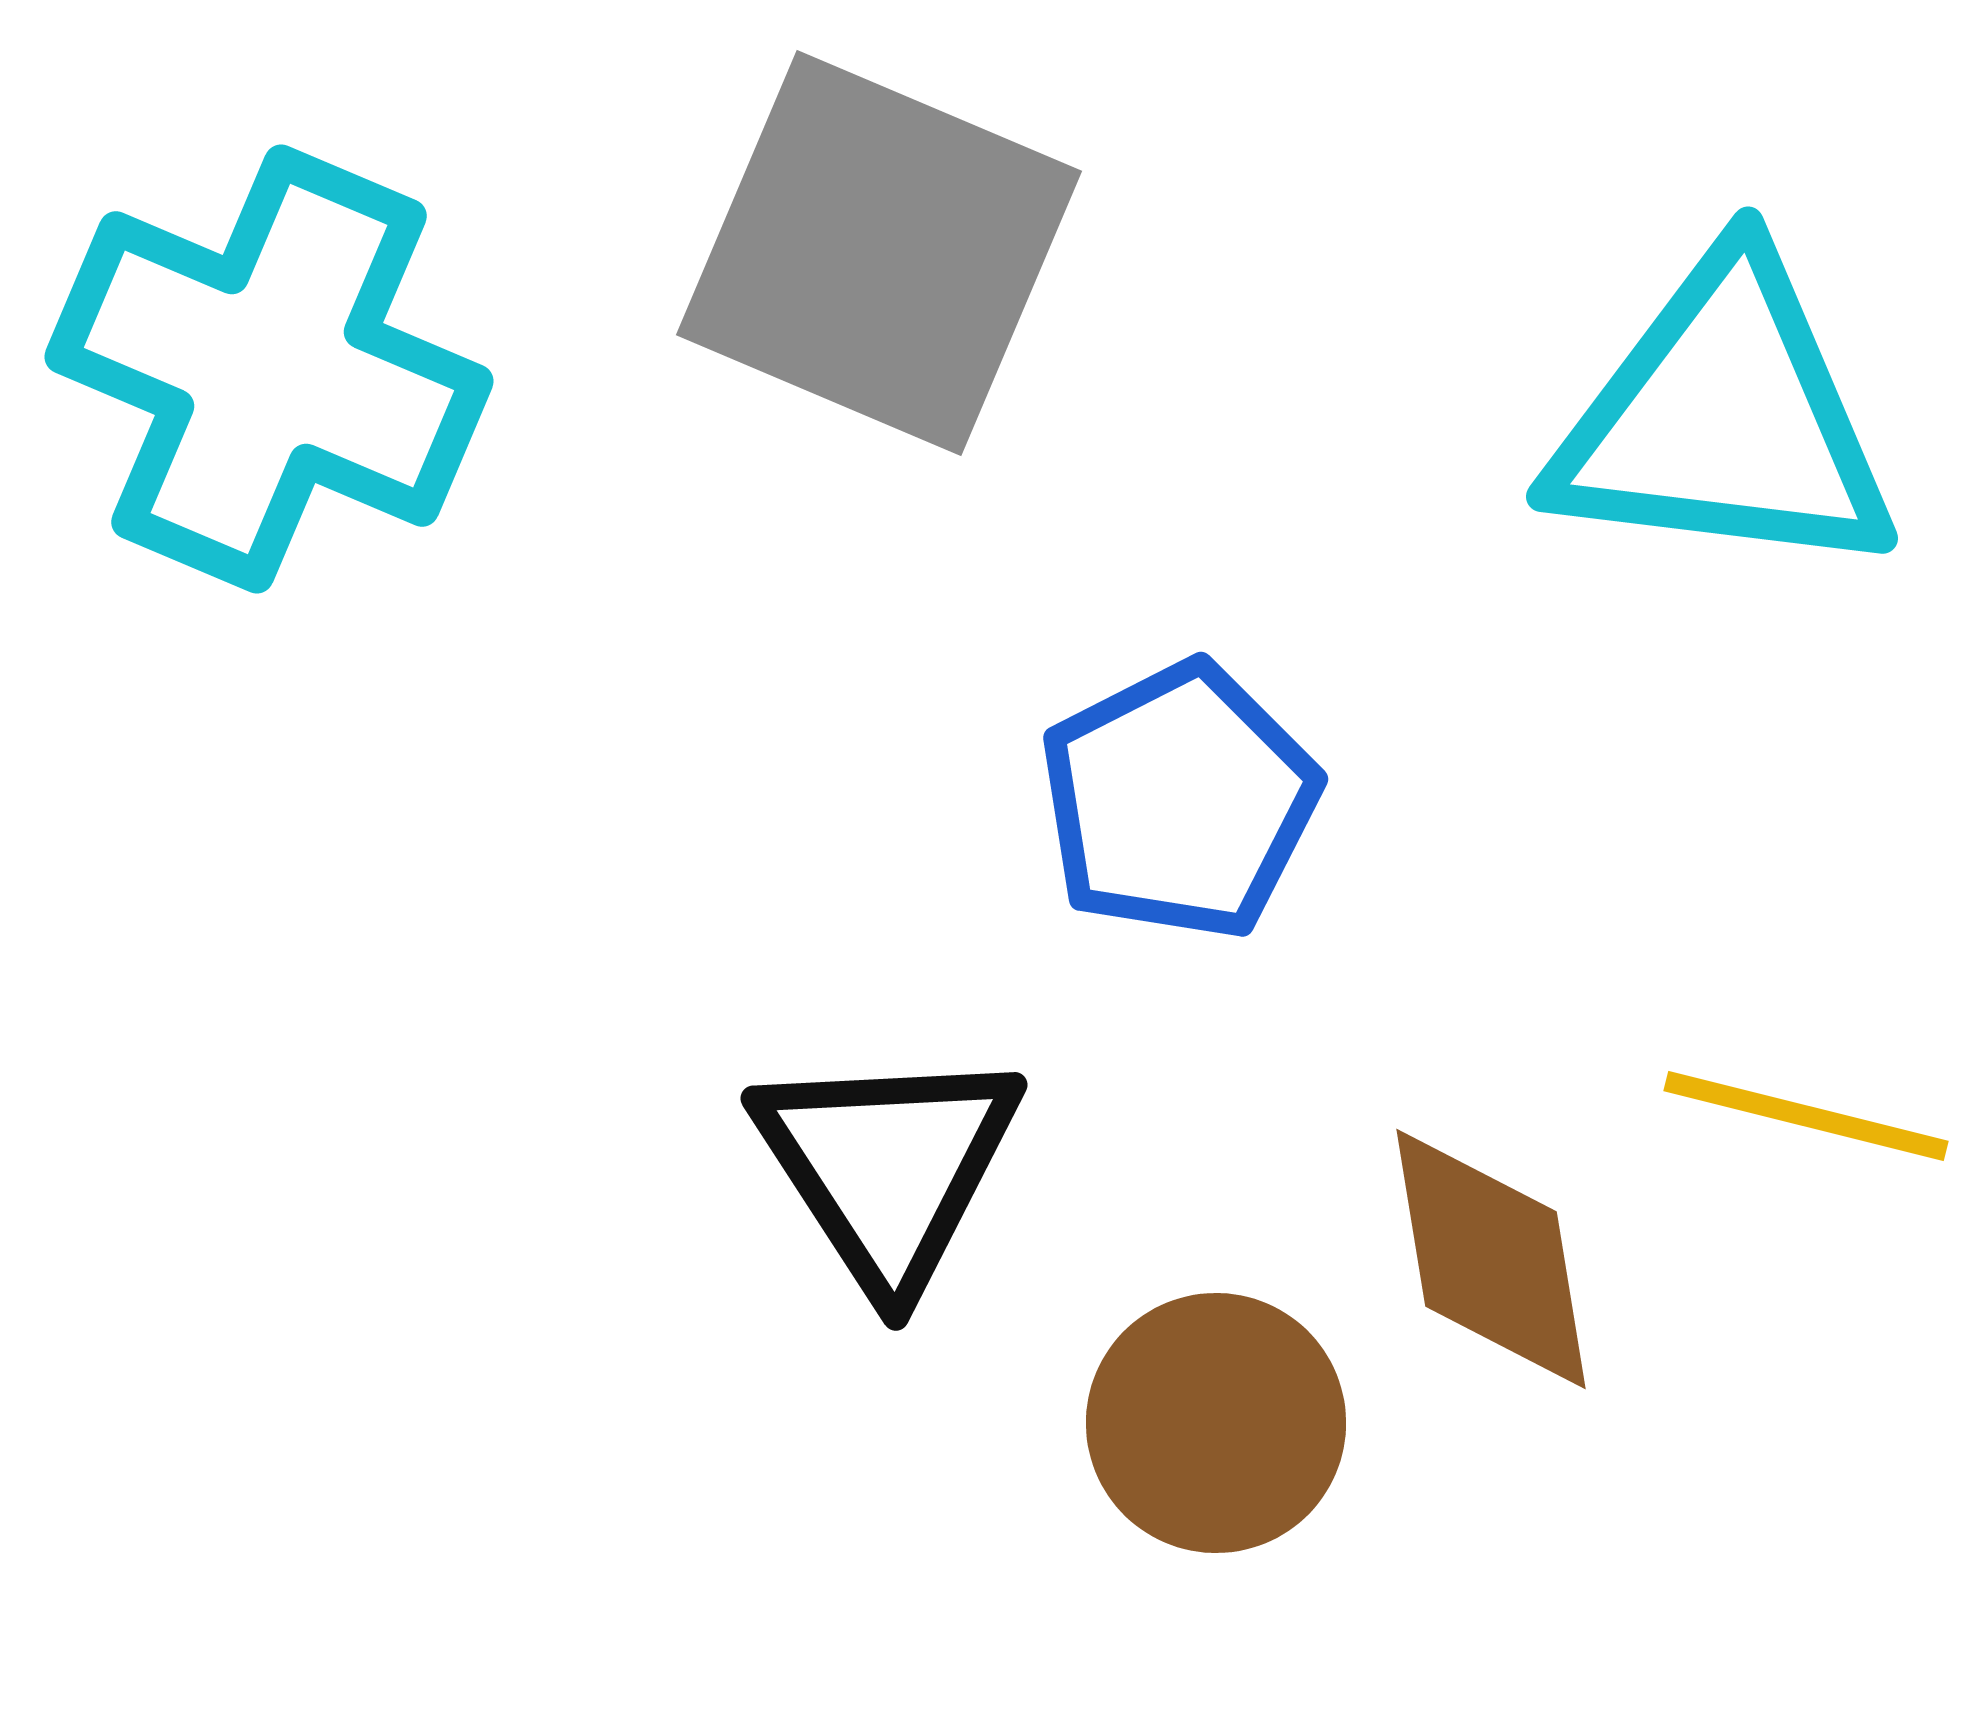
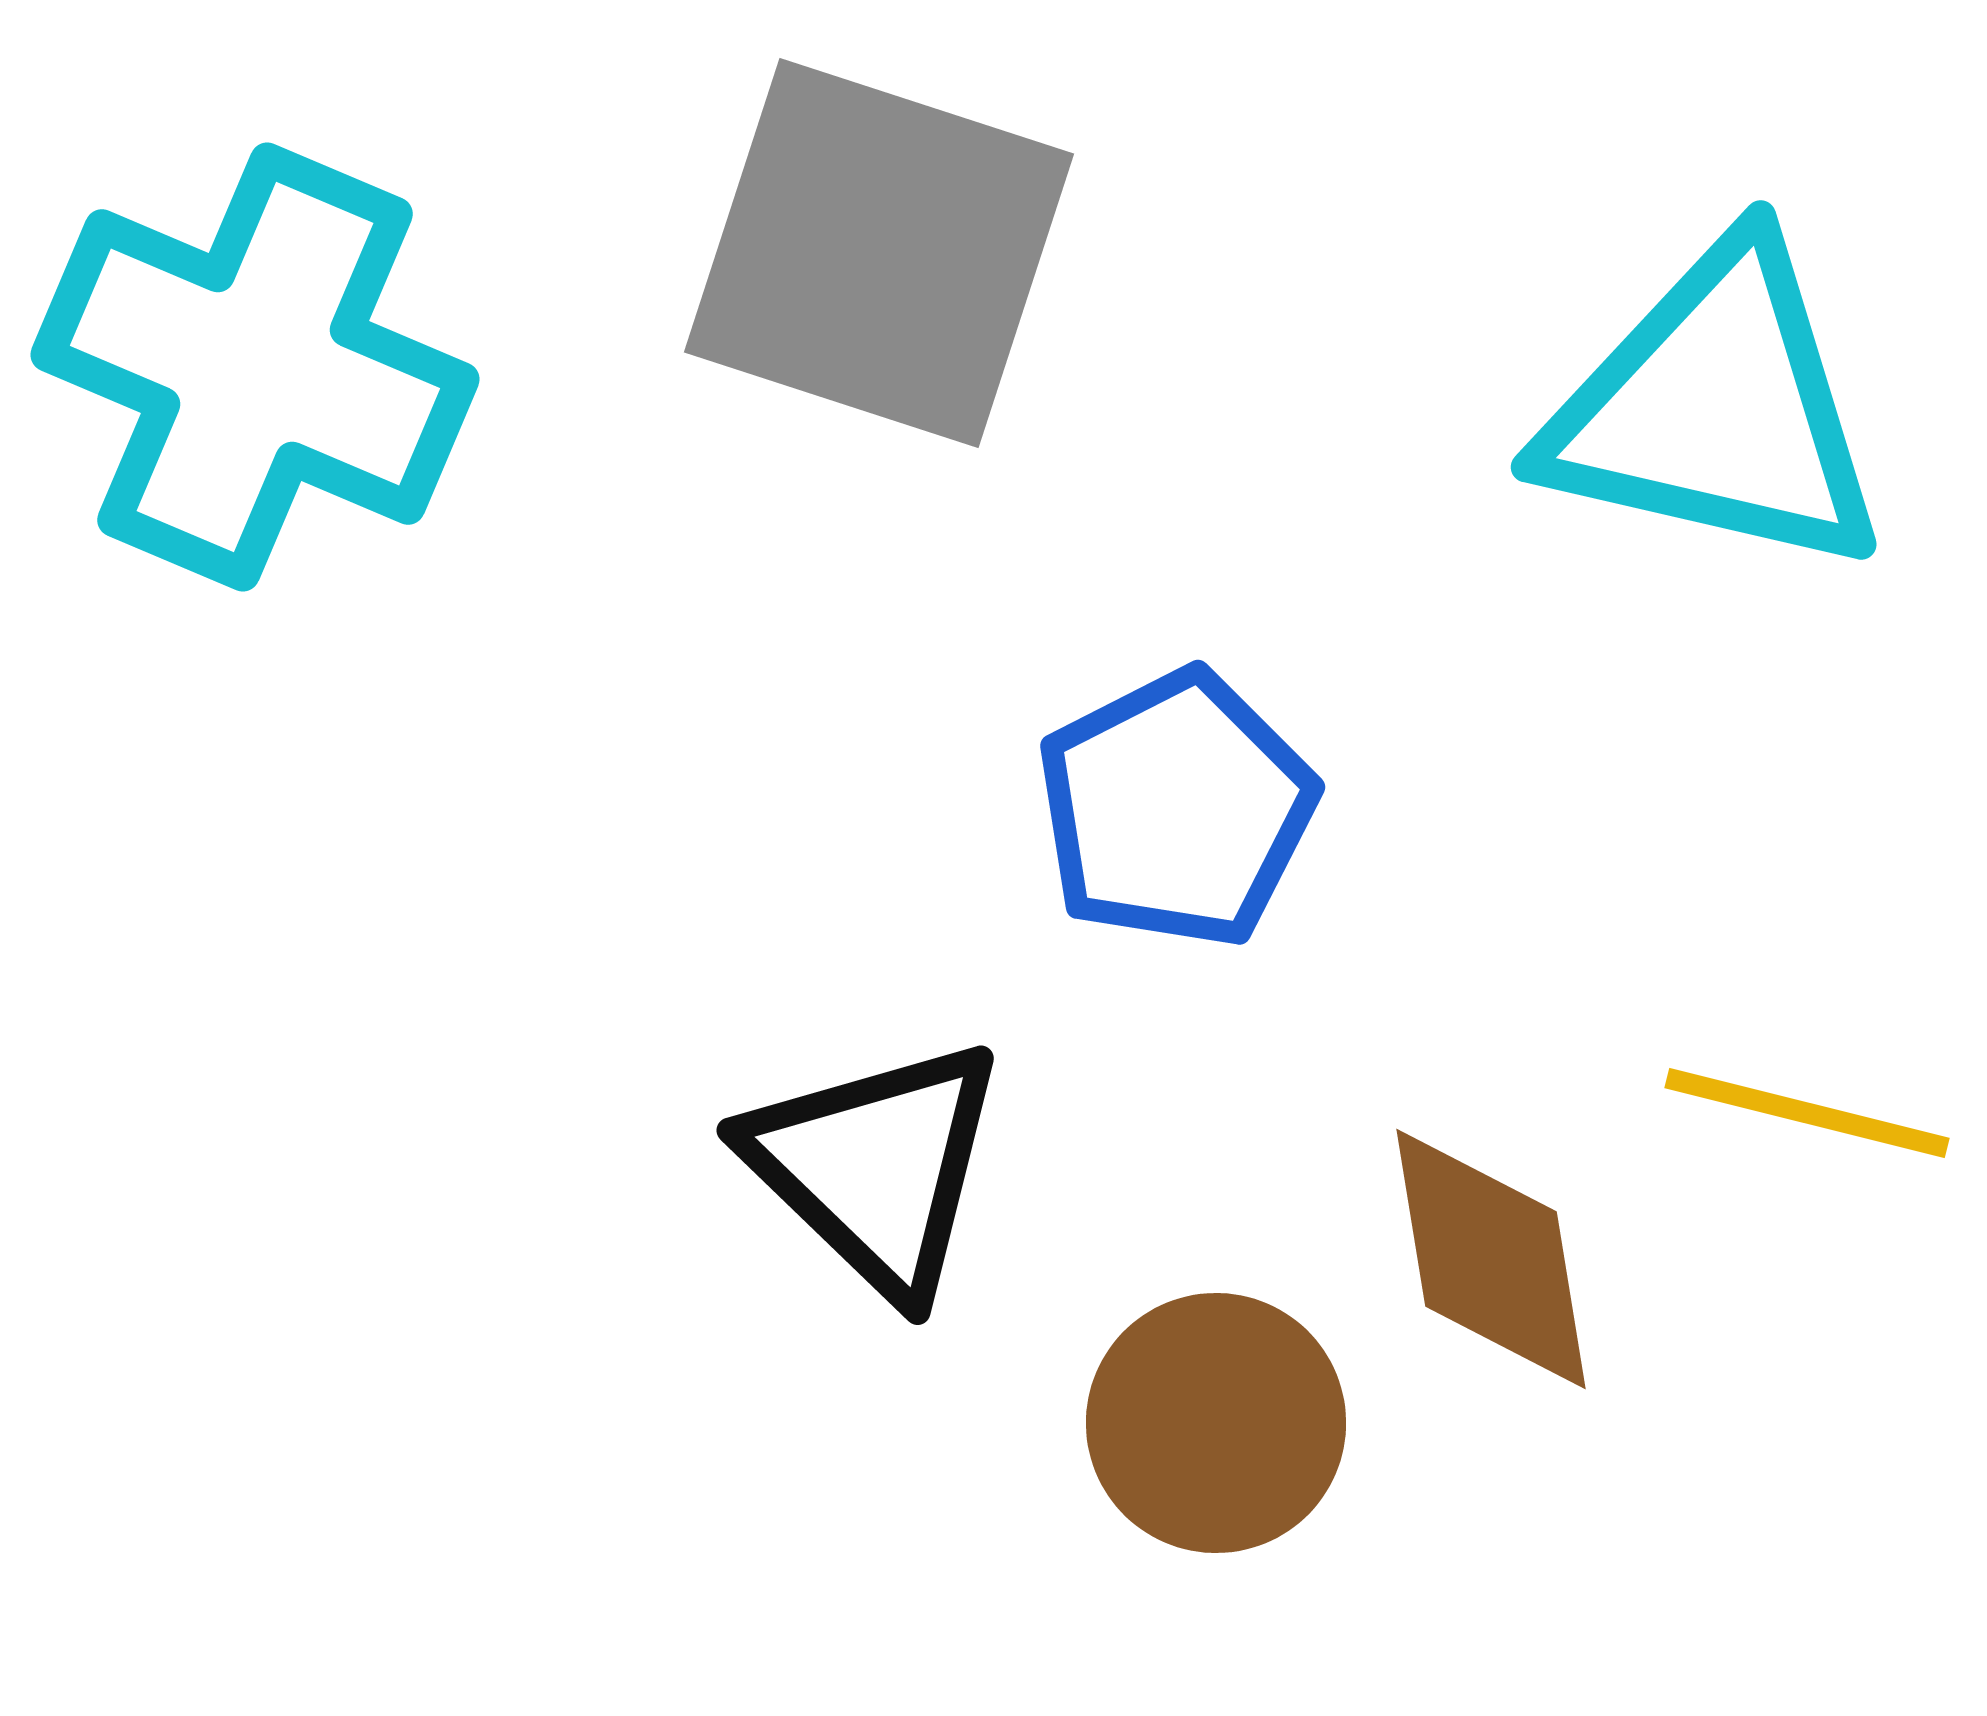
gray square: rotated 5 degrees counterclockwise
cyan cross: moved 14 px left, 2 px up
cyan triangle: moved 8 px left, 10 px up; rotated 6 degrees clockwise
blue pentagon: moved 3 px left, 8 px down
yellow line: moved 1 px right, 3 px up
black triangle: moved 12 px left; rotated 13 degrees counterclockwise
